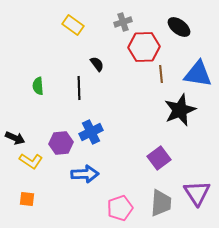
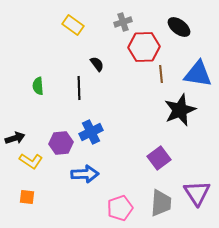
black arrow: rotated 42 degrees counterclockwise
orange square: moved 2 px up
